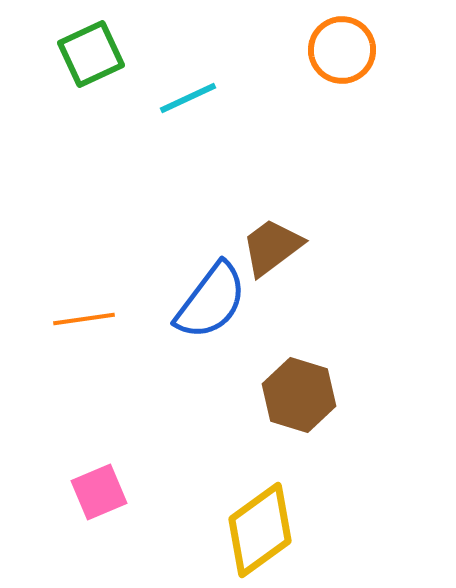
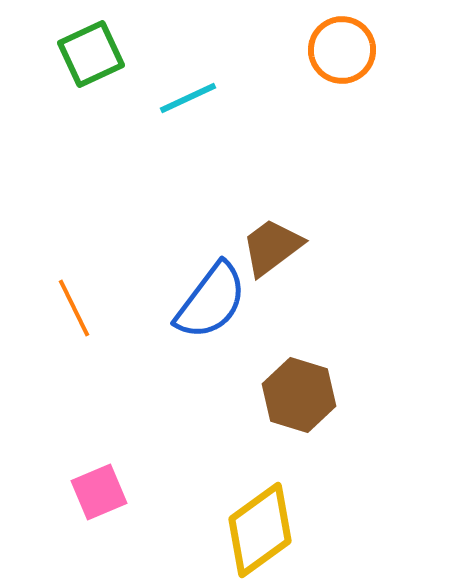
orange line: moved 10 px left, 11 px up; rotated 72 degrees clockwise
